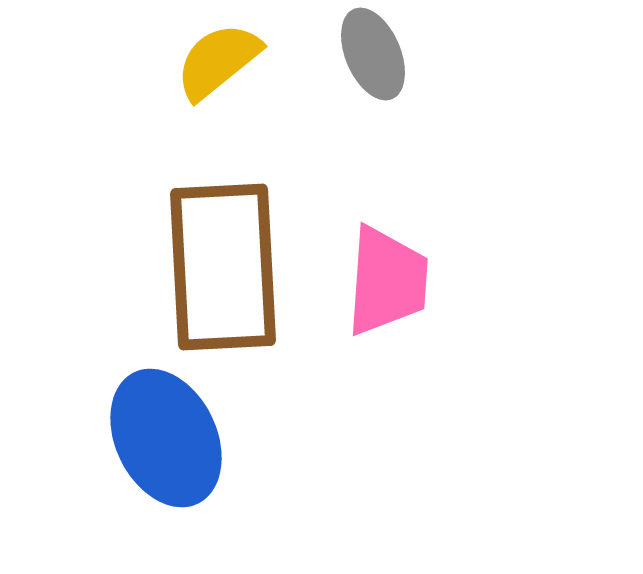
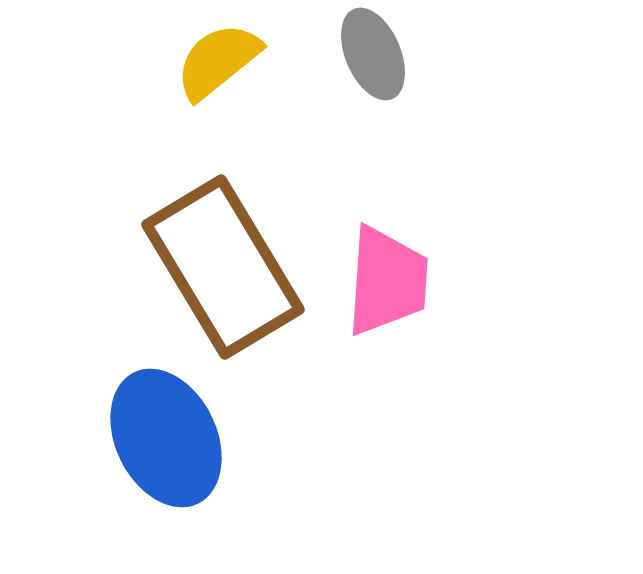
brown rectangle: rotated 28 degrees counterclockwise
